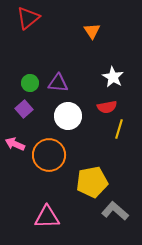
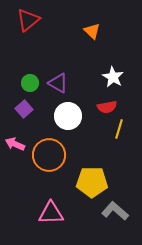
red triangle: moved 2 px down
orange triangle: rotated 12 degrees counterclockwise
purple triangle: rotated 25 degrees clockwise
yellow pentagon: rotated 12 degrees clockwise
pink triangle: moved 4 px right, 4 px up
